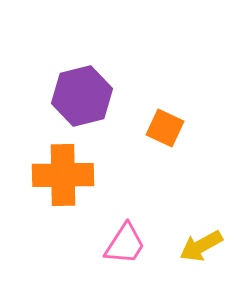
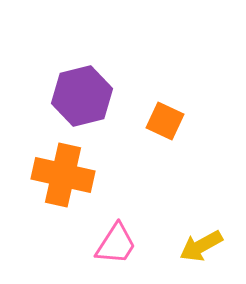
orange square: moved 7 px up
orange cross: rotated 14 degrees clockwise
pink trapezoid: moved 9 px left
